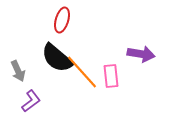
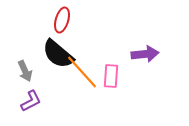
purple arrow: moved 4 px right; rotated 16 degrees counterclockwise
black semicircle: moved 1 px right, 4 px up
gray arrow: moved 7 px right
pink rectangle: rotated 10 degrees clockwise
purple L-shape: rotated 10 degrees clockwise
